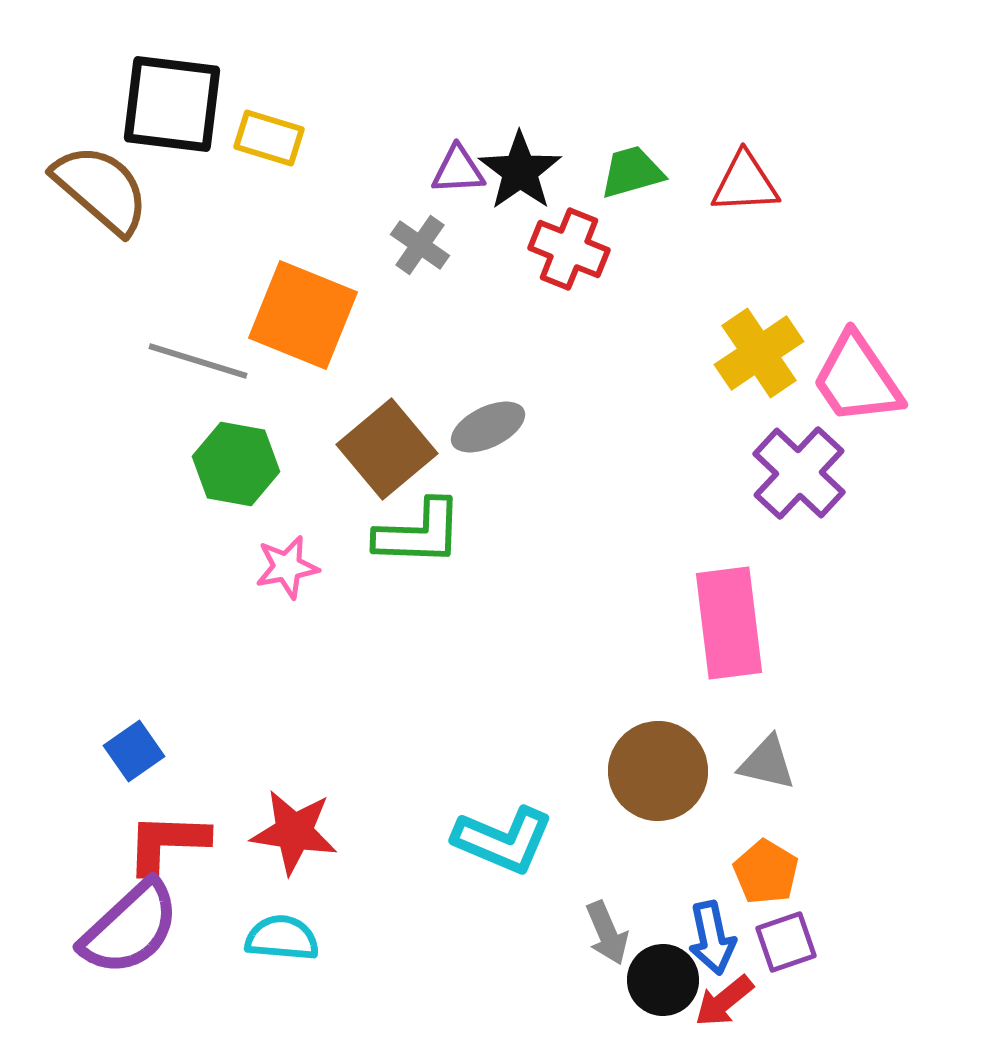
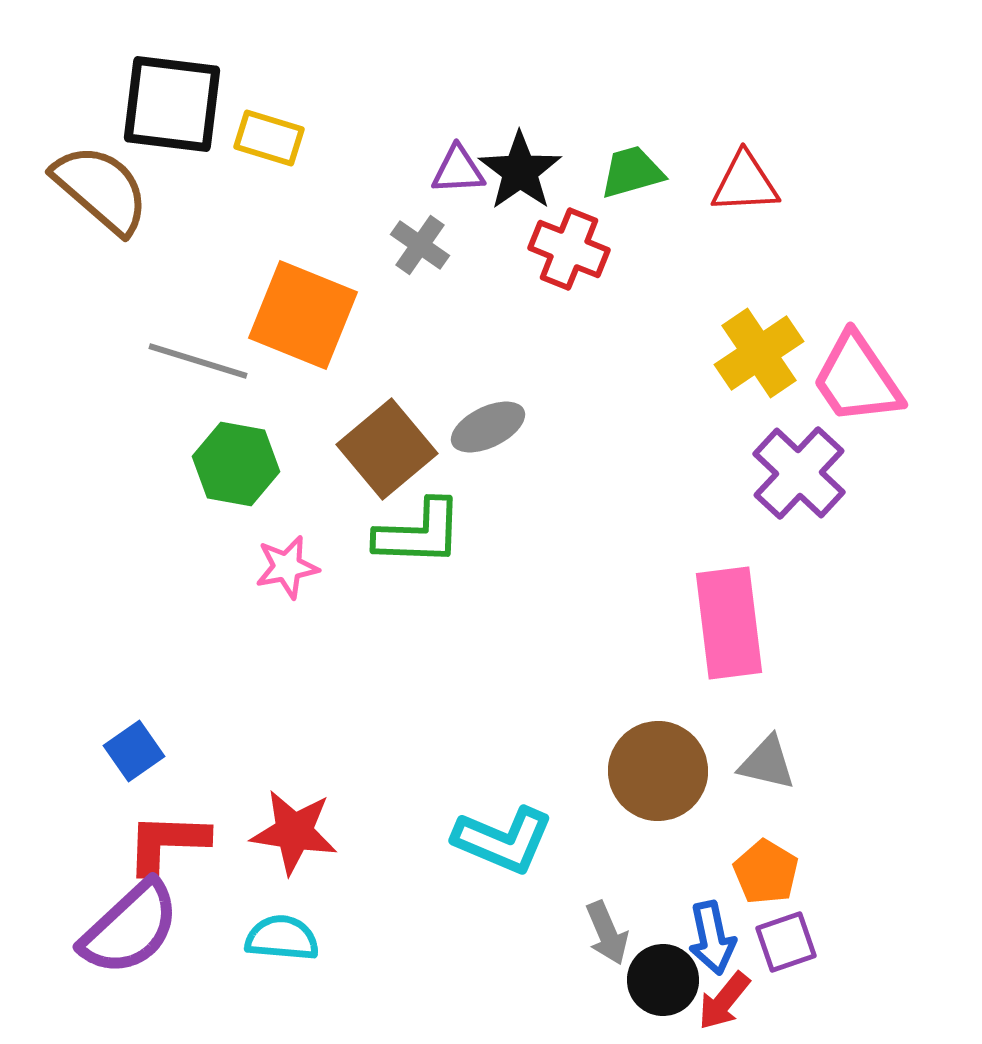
red arrow: rotated 12 degrees counterclockwise
